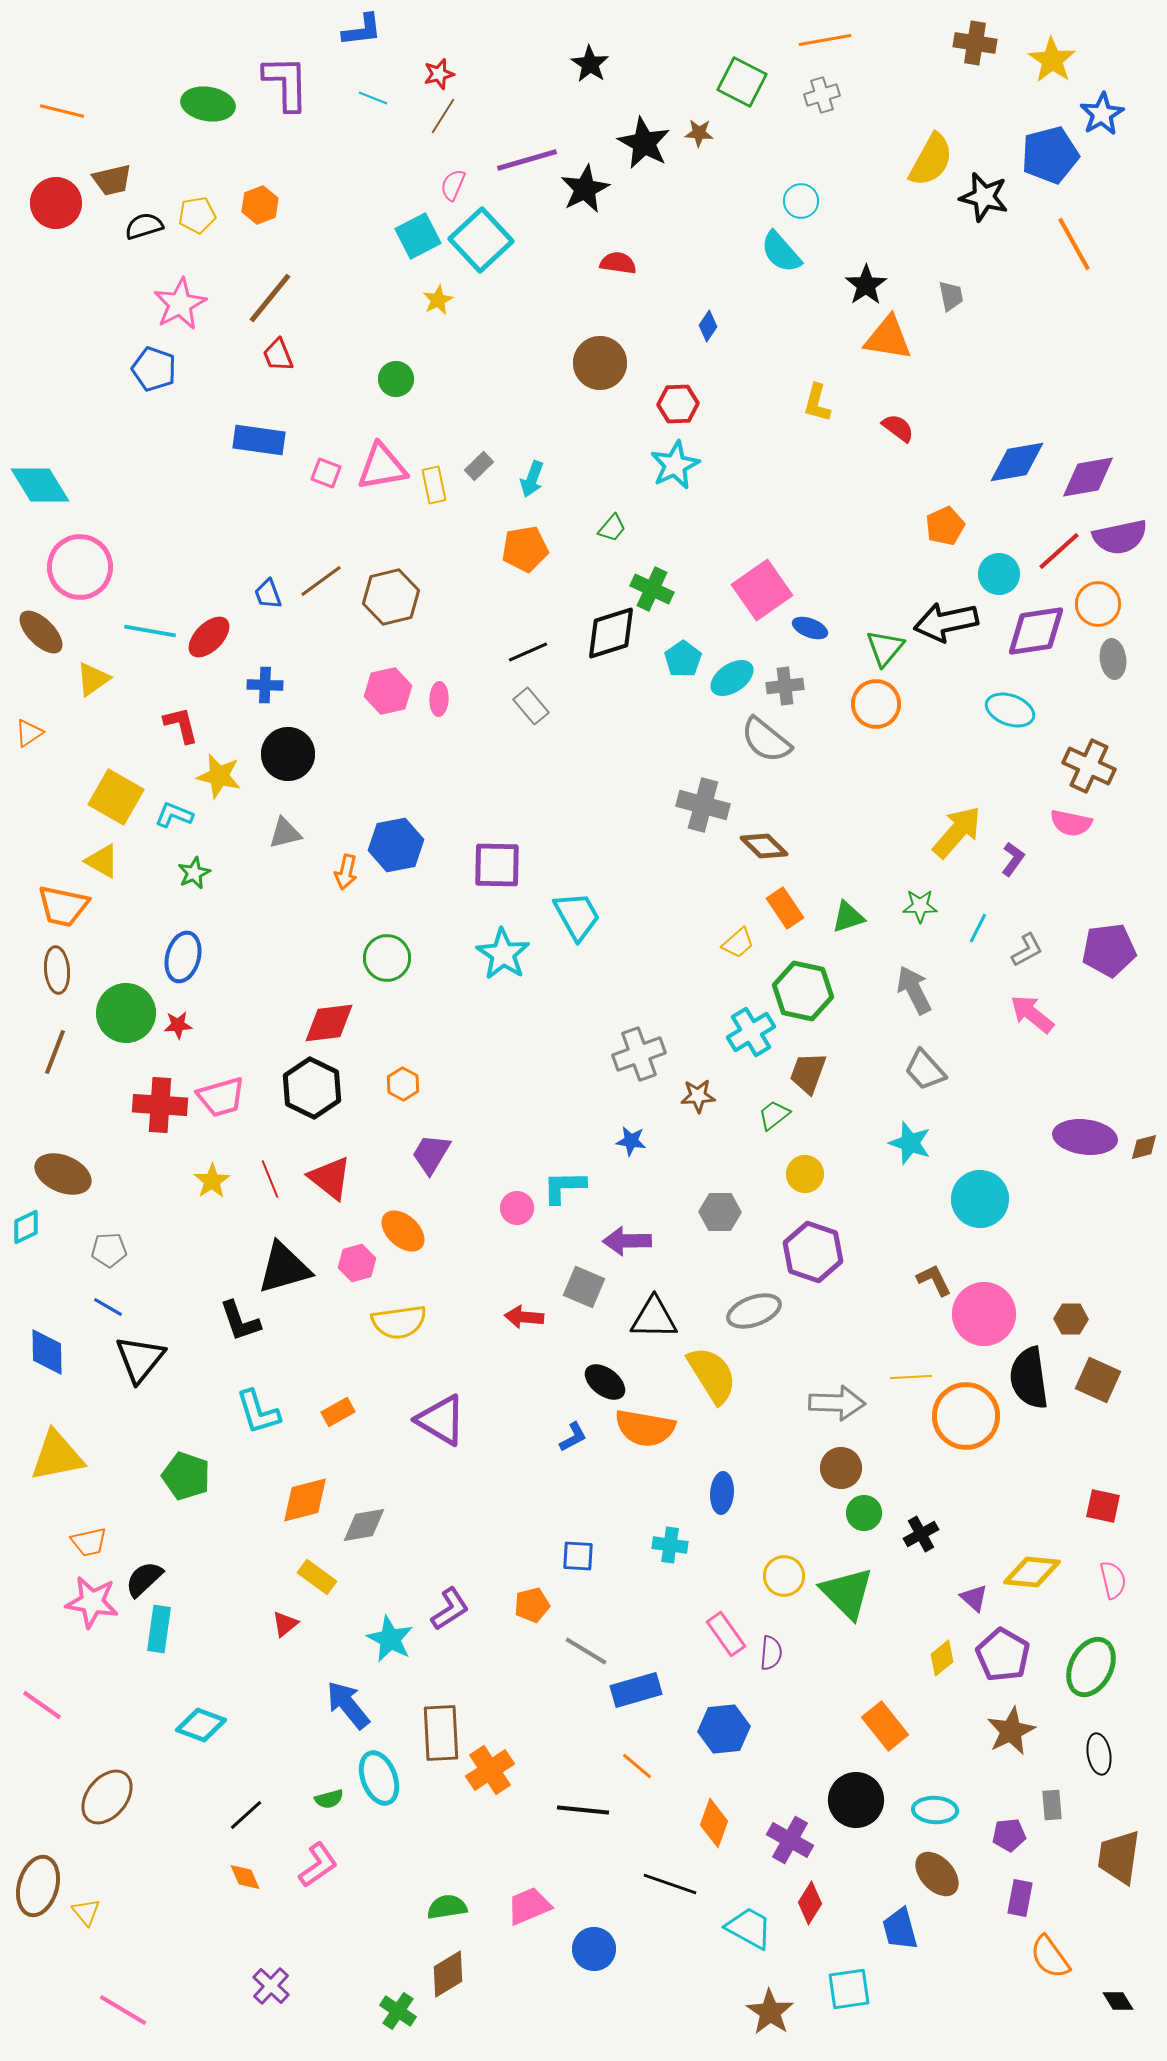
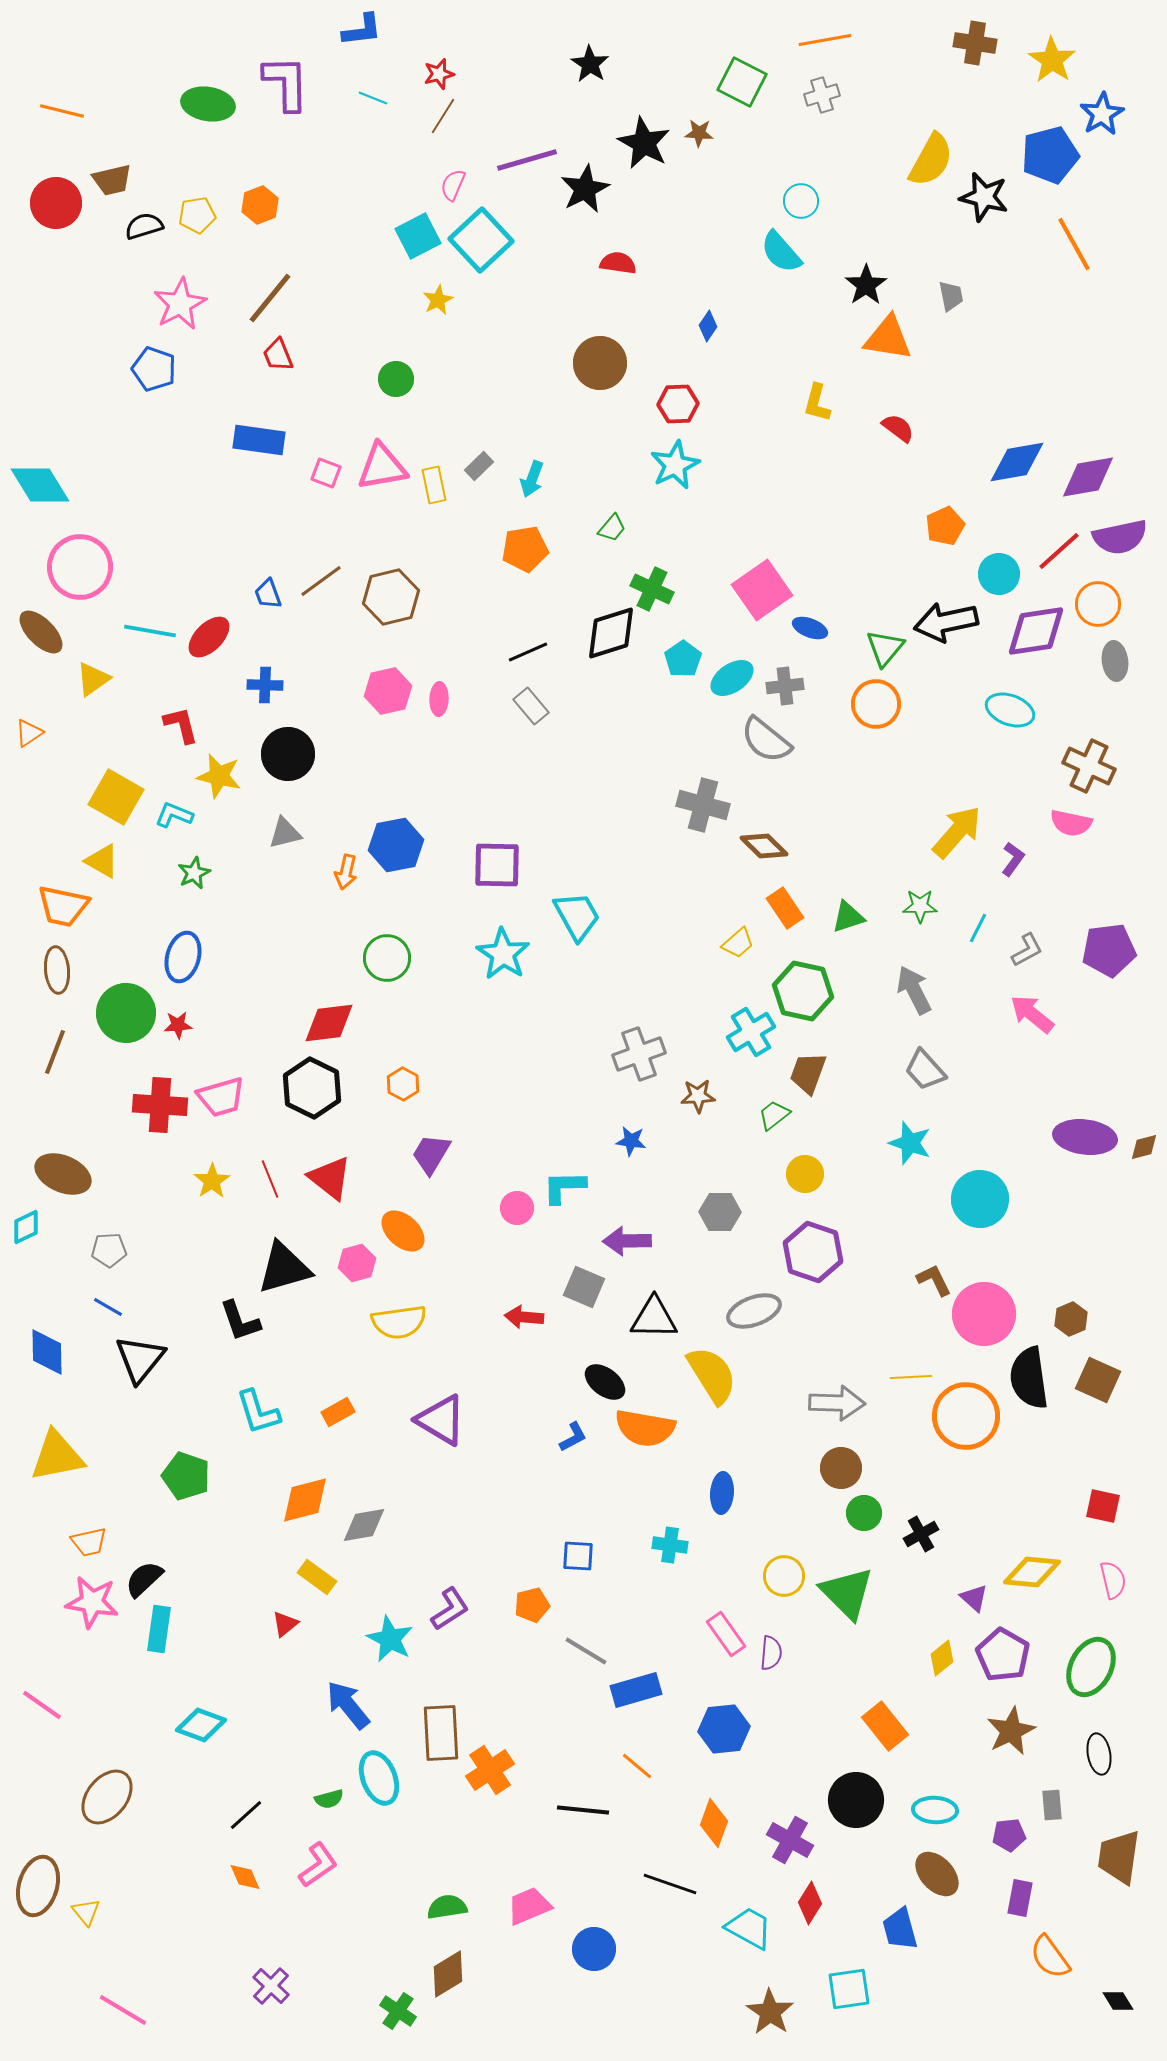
gray ellipse at (1113, 659): moved 2 px right, 2 px down
brown hexagon at (1071, 1319): rotated 24 degrees counterclockwise
